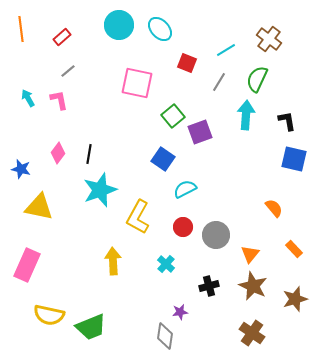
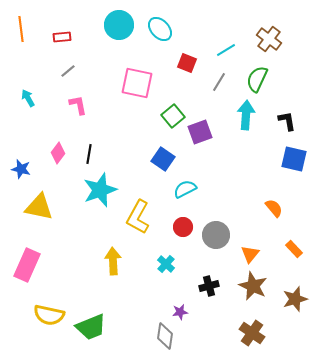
red rectangle at (62, 37): rotated 36 degrees clockwise
pink L-shape at (59, 100): moved 19 px right, 5 px down
